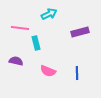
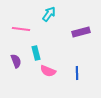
cyan arrow: rotated 28 degrees counterclockwise
pink line: moved 1 px right, 1 px down
purple rectangle: moved 1 px right
cyan rectangle: moved 10 px down
purple semicircle: rotated 56 degrees clockwise
